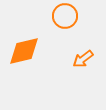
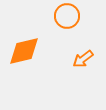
orange circle: moved 2 px right
